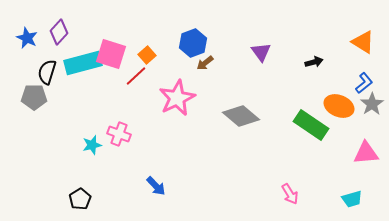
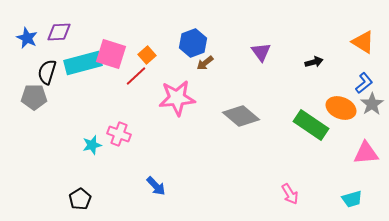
purple diamond: rotated 45 degrees clockwise
pink star: rotated 21 degrees clockwise
orange ellipse: moved 2 px right, 2 px down
